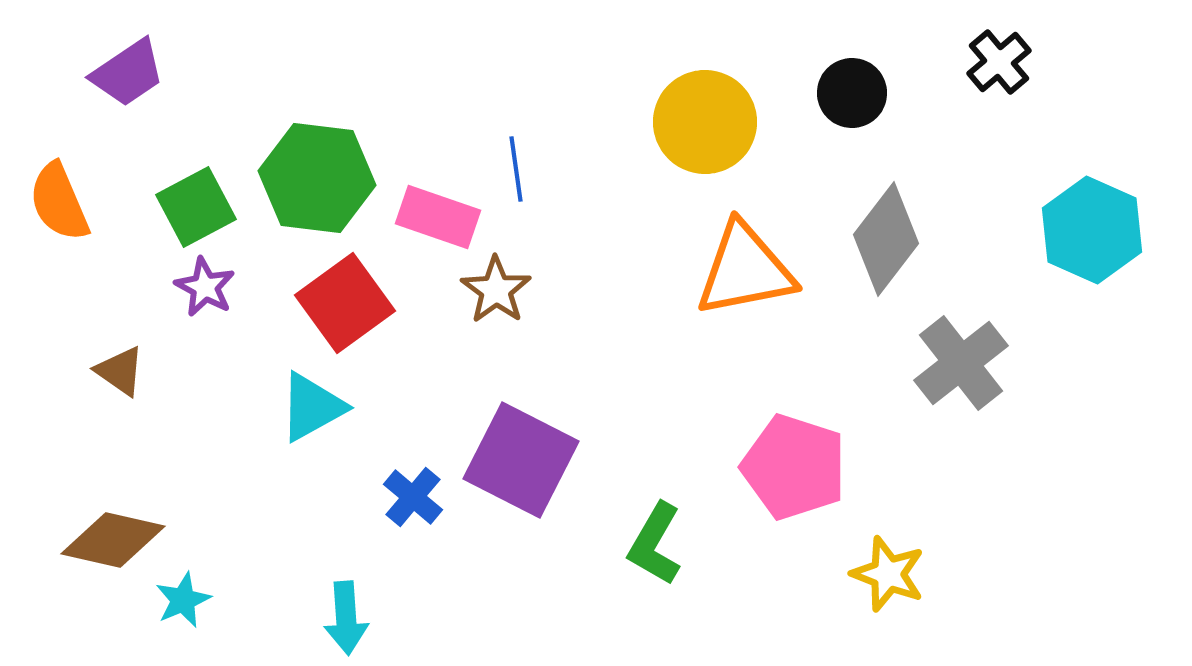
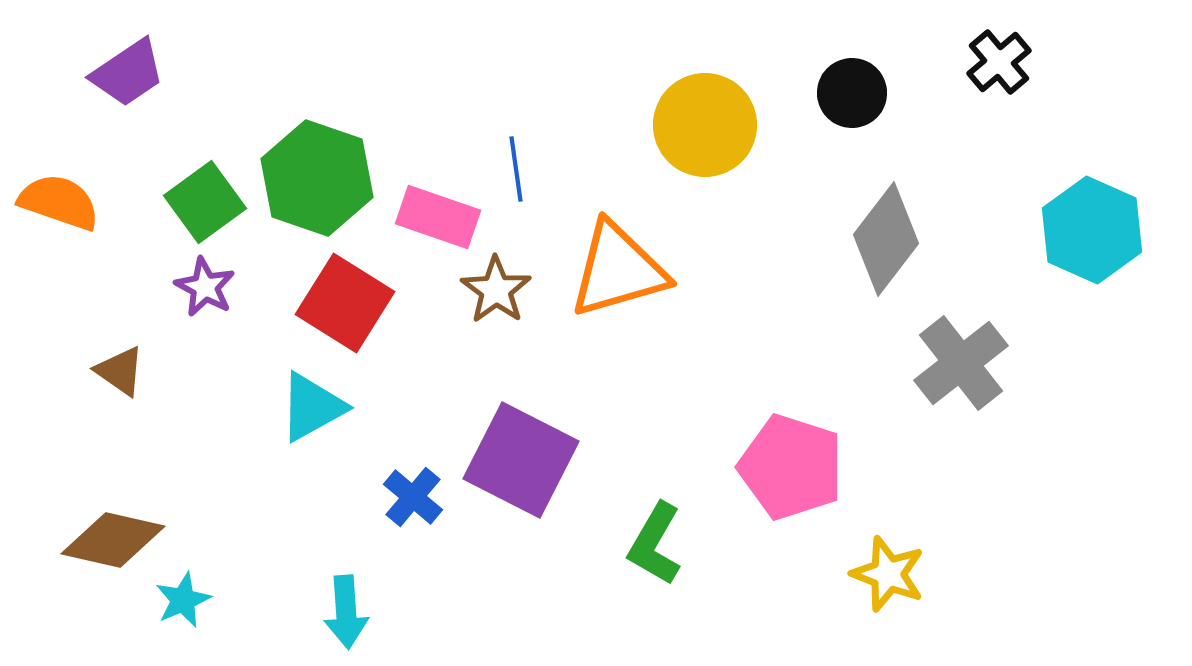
yellow circle: moved 3 px down
green hexagon: rotated 12 degrees clockwise
orange semicircle: rotated 132 degrees clockwise
green square: moved 9 px right, 5 px up; rotated 8 degrees counterclockwise
orange triangle: moved 127 px left; rotated 5 degrees counterclockwise
red square: rotated 22 degrees counterclockwise
pink pentagon: moved 3 px left
cyan arrow: moved 6 px up
